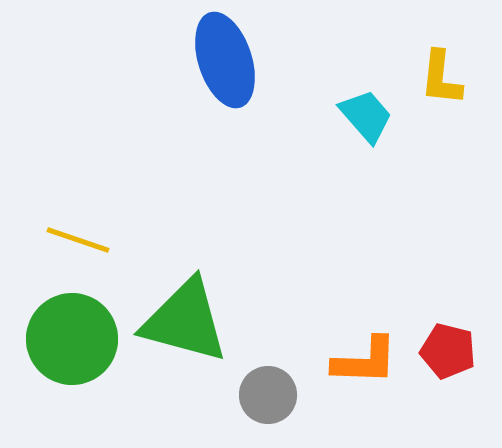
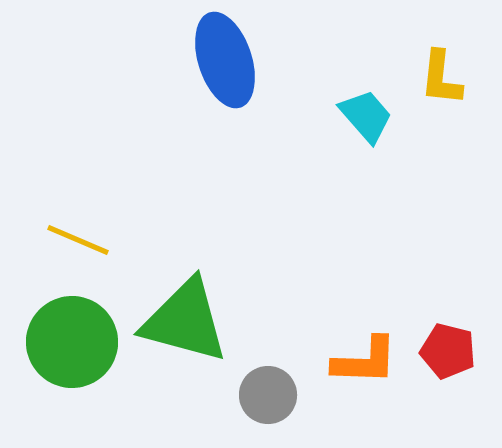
yellow line: rotated 4 degrees clockwise
green circle: moved 3 px down
